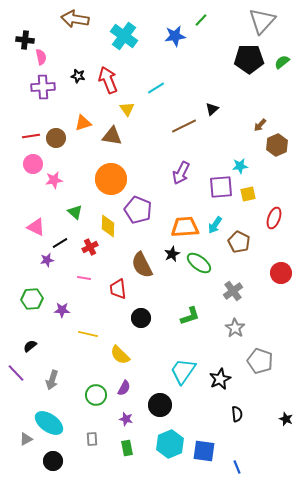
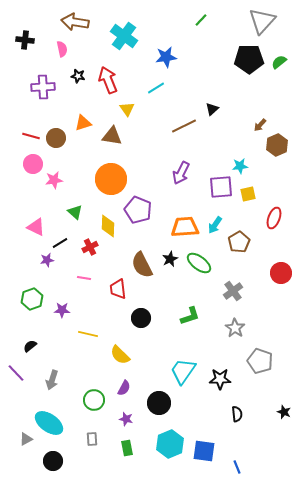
brown arrow at (75, 19): moved 3 px down
blue star at (175, 36): moved 9 px left, 21 px down
pink semicircle at (41, 57): moved 21 px right, 8 px up
green semicircle at (282, 62): moved 3 px left
red line at (31, 136): rotated 24 degrees clockwise
brown pentagon at (239, 242): rotated 15 degrees clockwise
black star at (172, 254): moved 2 px left, 5 px down
green hexagon at (32, 299): rotated 15 degrees counterclockwise
black star at (220, 379): rotated 25 degrees clockwise
green circle at (96, 395): moved 2 px left, 5 px down
black circle at (160, 405): moved 1 px left, 2 px up
black star at (286, 419): moved 2 px left, 7 px up
